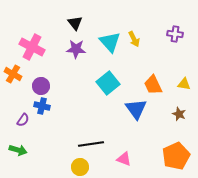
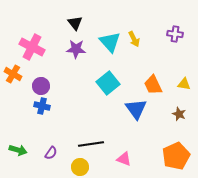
purple semicircle: moved 28 px right, 33 px down
